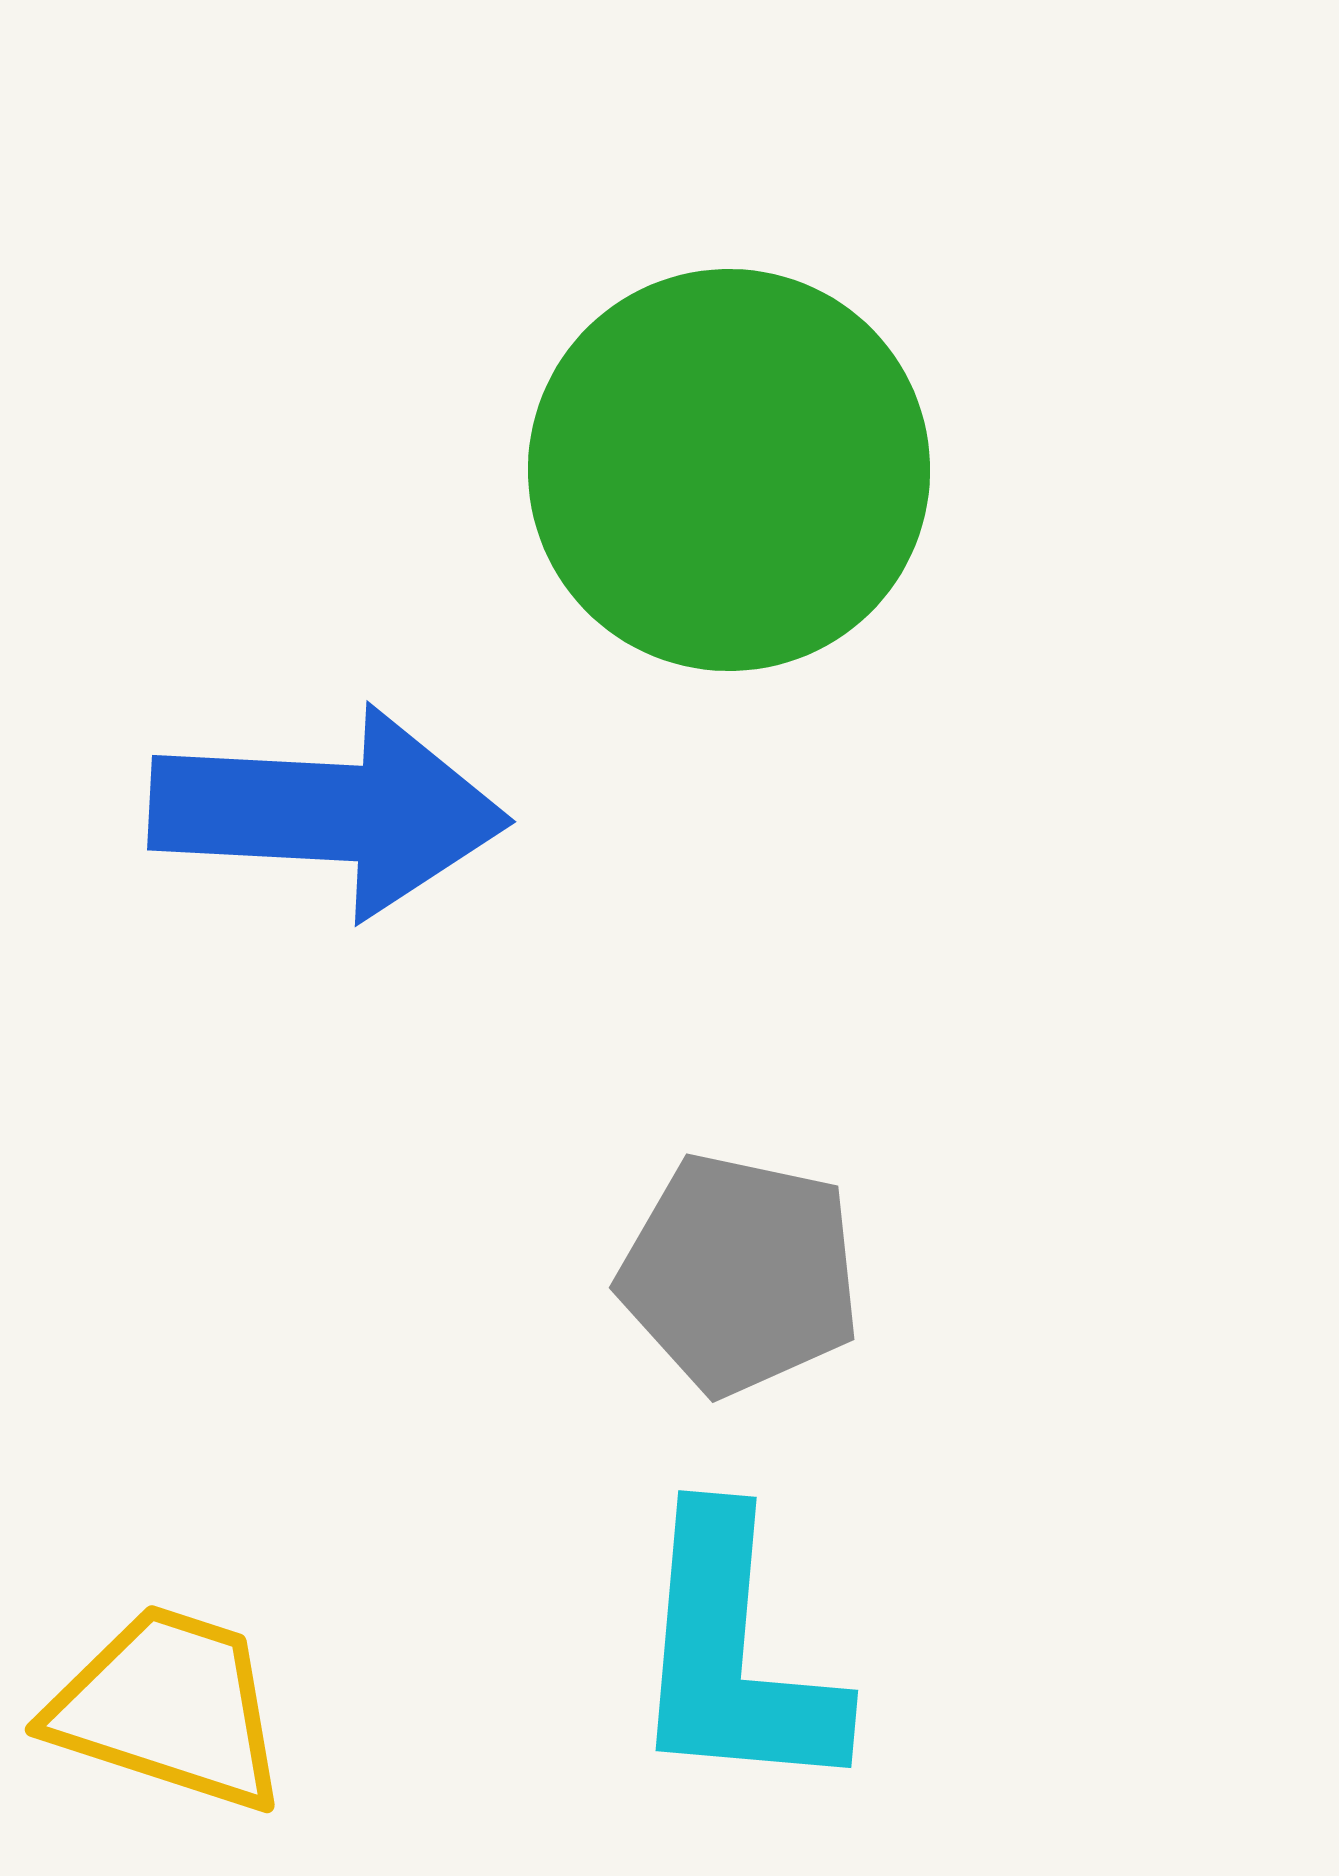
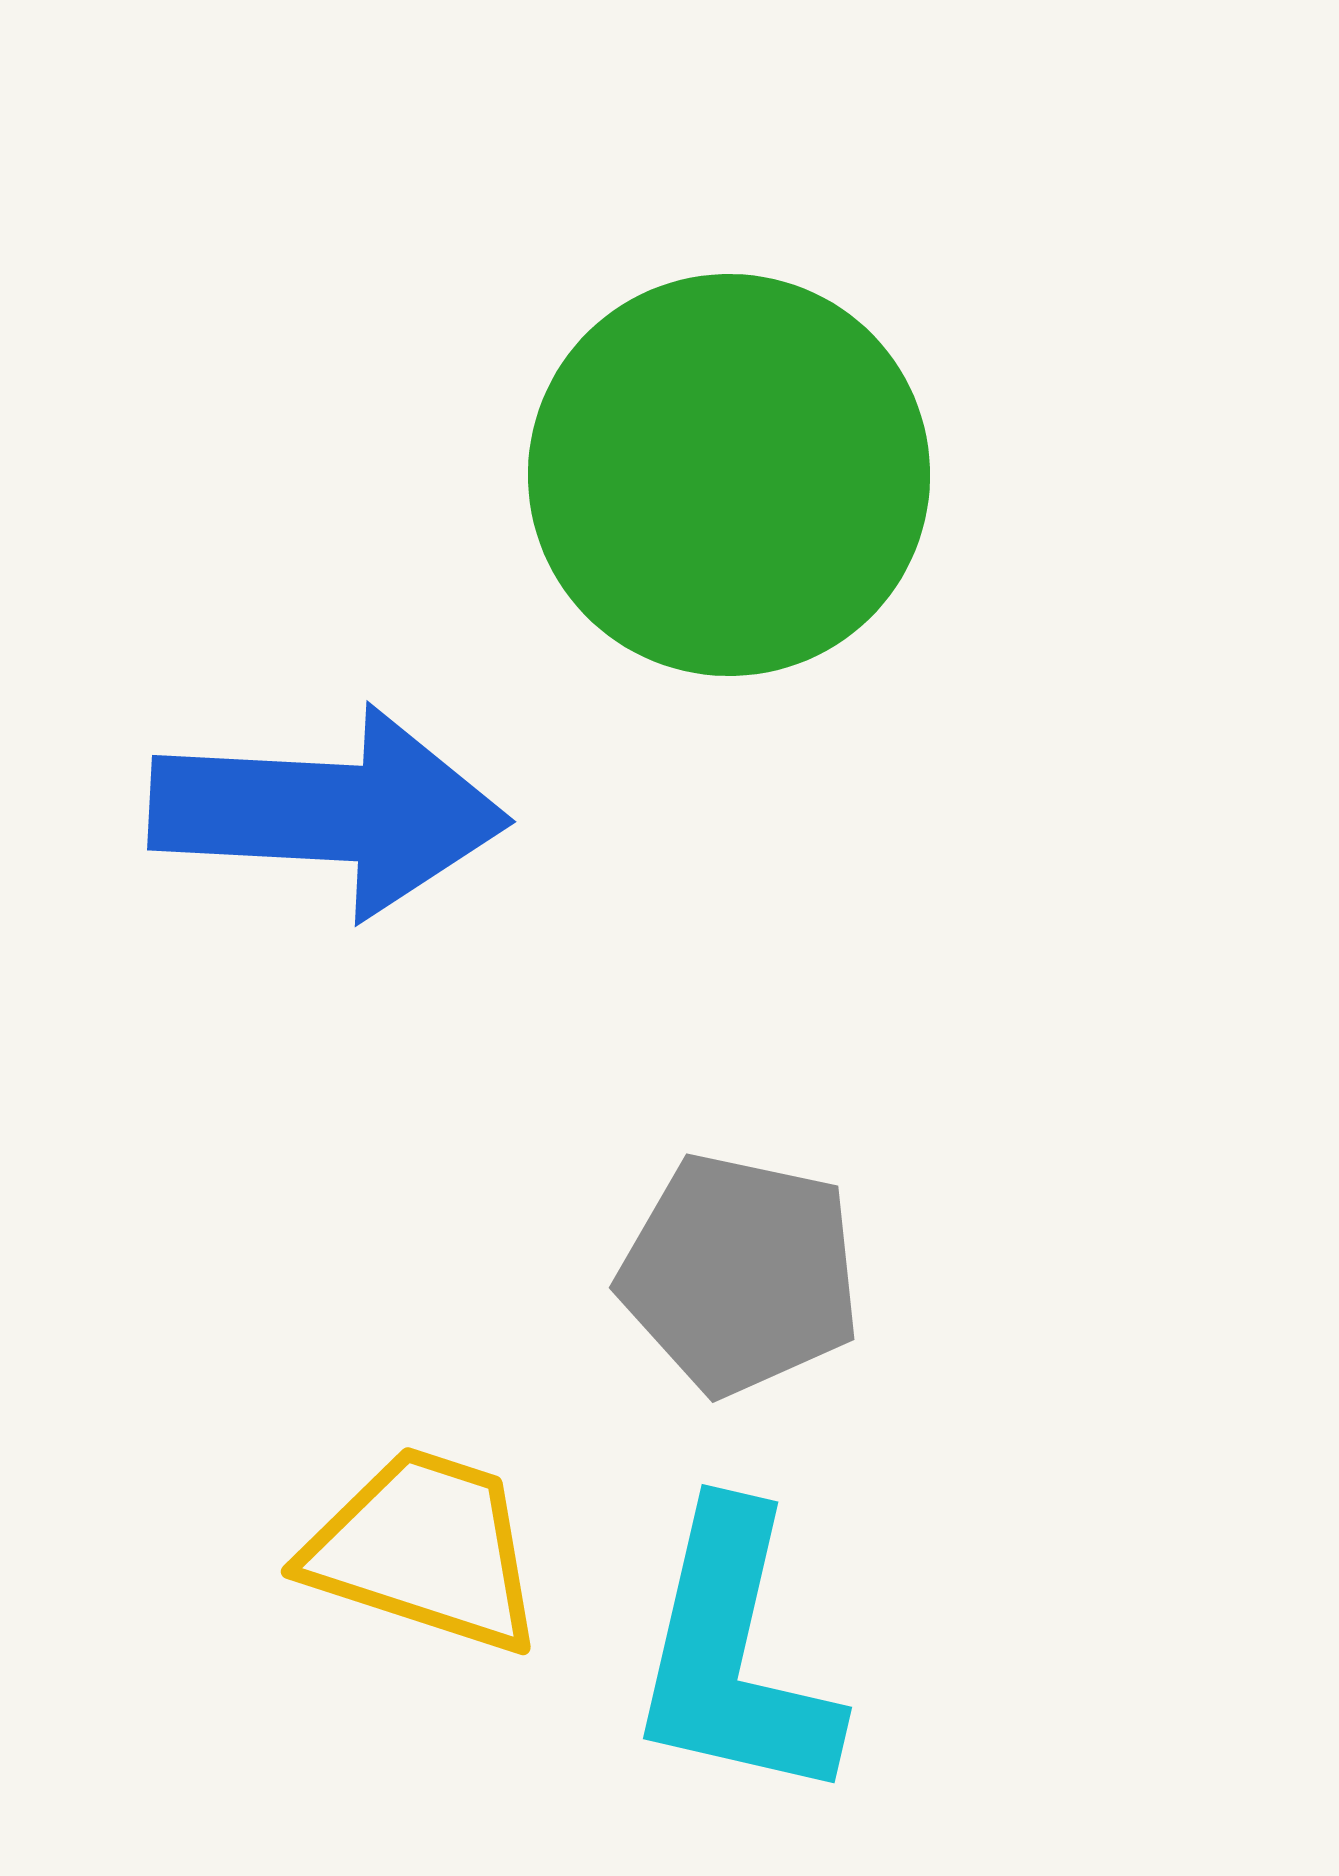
green circle: moved 5 px down
cyan L-shape: rotated 8 degrees clockwise
yellow trapezoid: moved 256 px right, 158 px up
